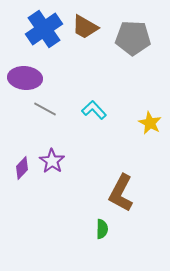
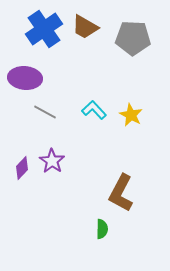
gray line: moved 3 px down
yellow star: moved 19 px left, 8 px up
